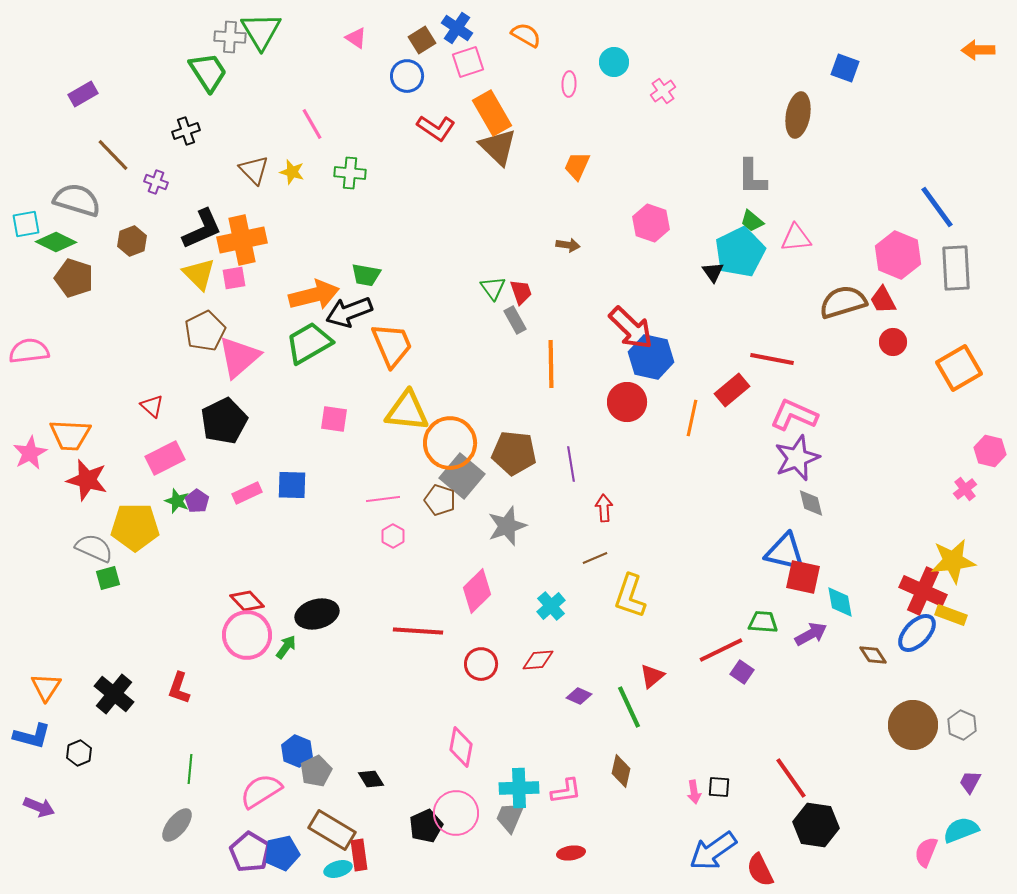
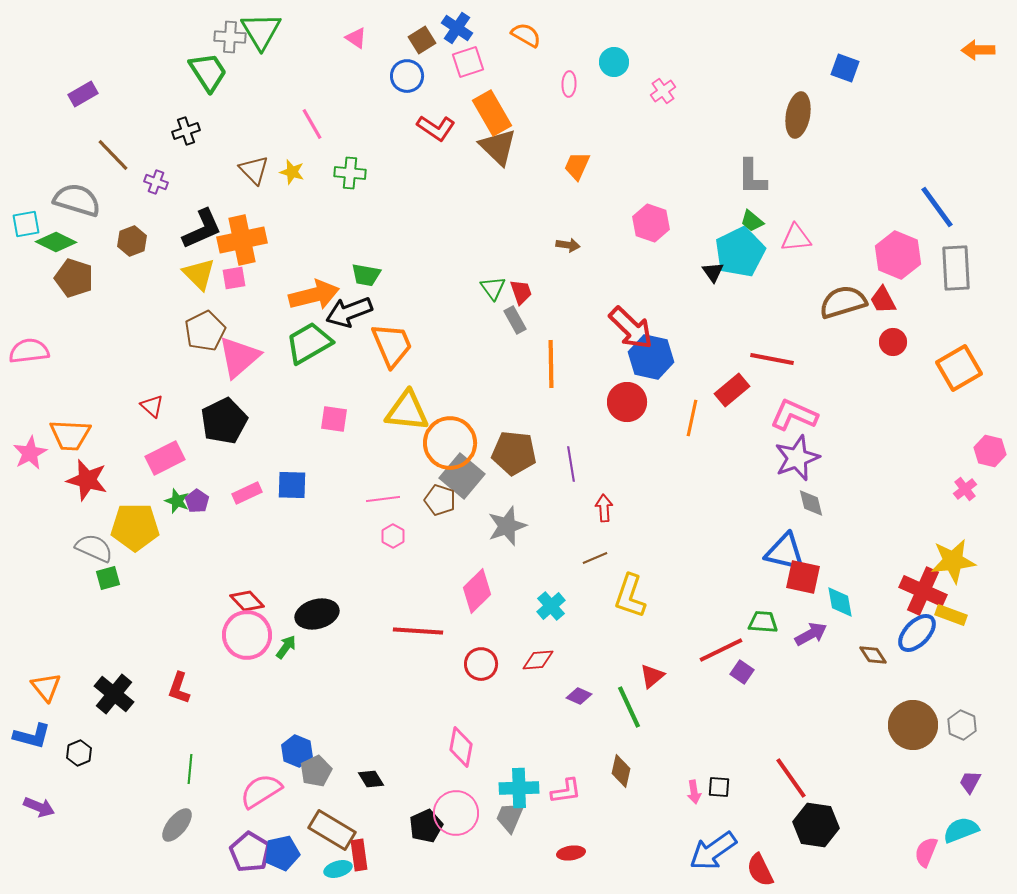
orange triangle at (46, 687): rotated 12 degrees counterclockwise
